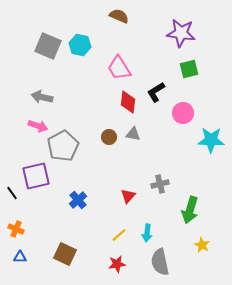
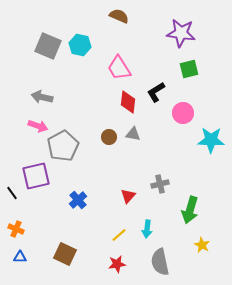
cyan arrow: moved 4 px up
